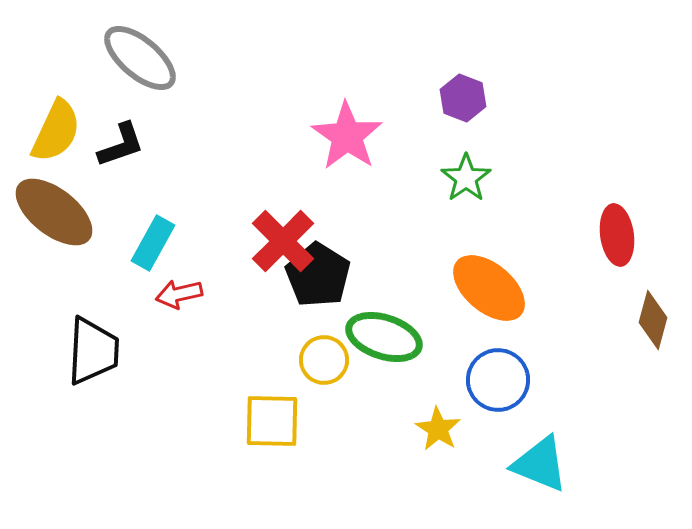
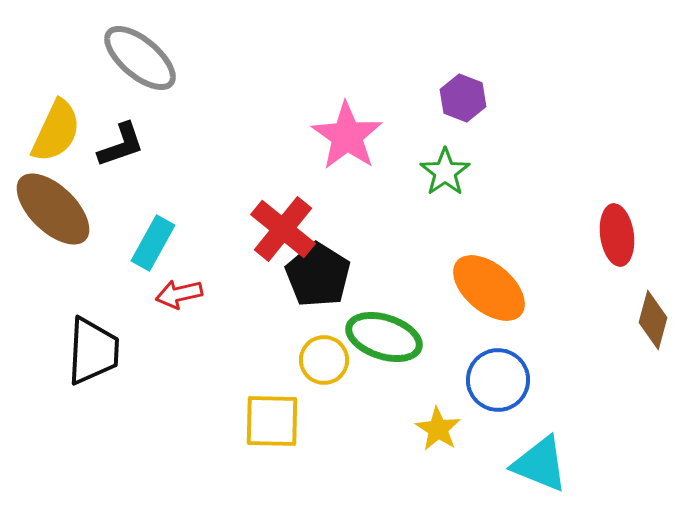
green star: moved 21 px left, 6 px up
brown ellipse: moved 1 px left, 3 px up; rotated 6 degrees clockwise
red cross: moved 12 px up; rotated 6 degrees counterclockwise
